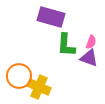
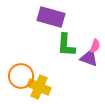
pink semicircle: moved 4 px right, 4 px down
orange circle: moved 2 px right
